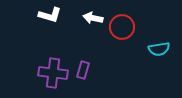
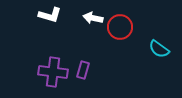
red circle: moved 2 px left
cyan semicircle: rotated 45 degrees clockwise
purple cross: moved 1 px up
